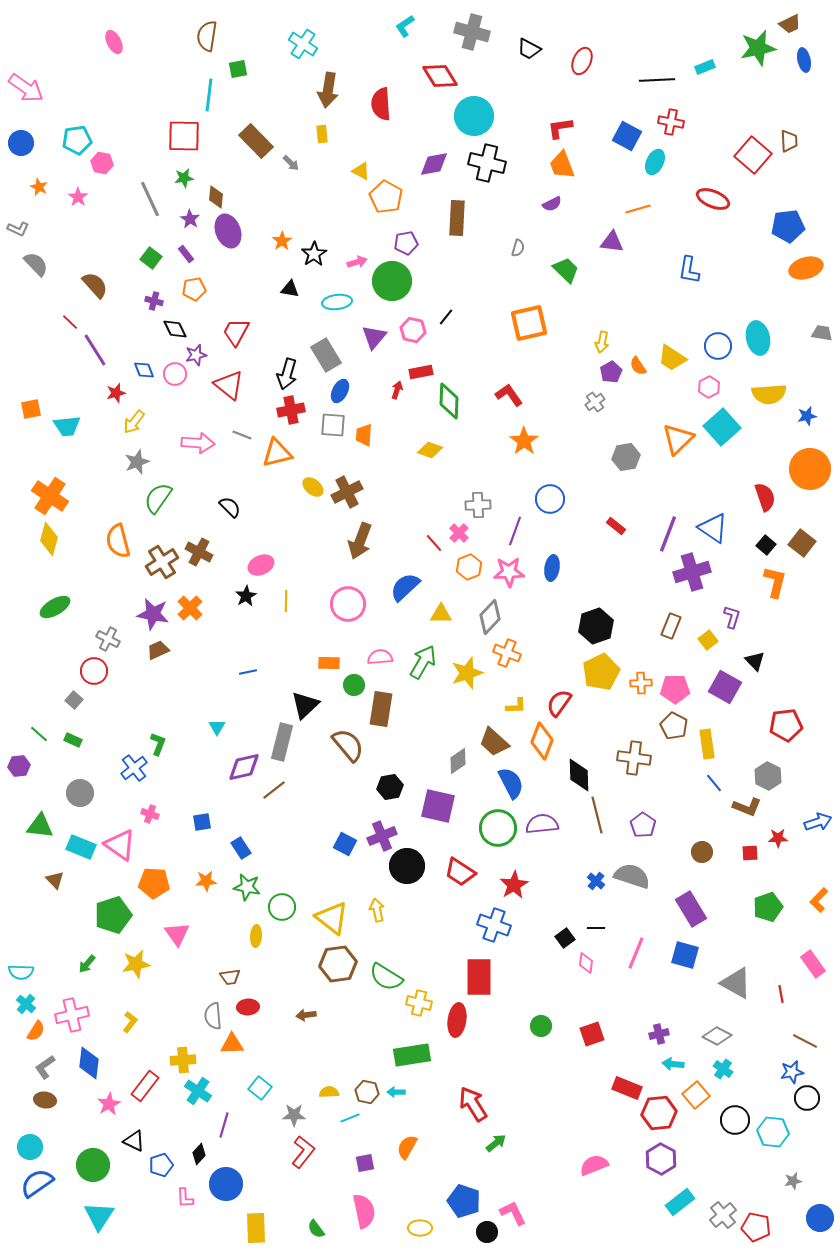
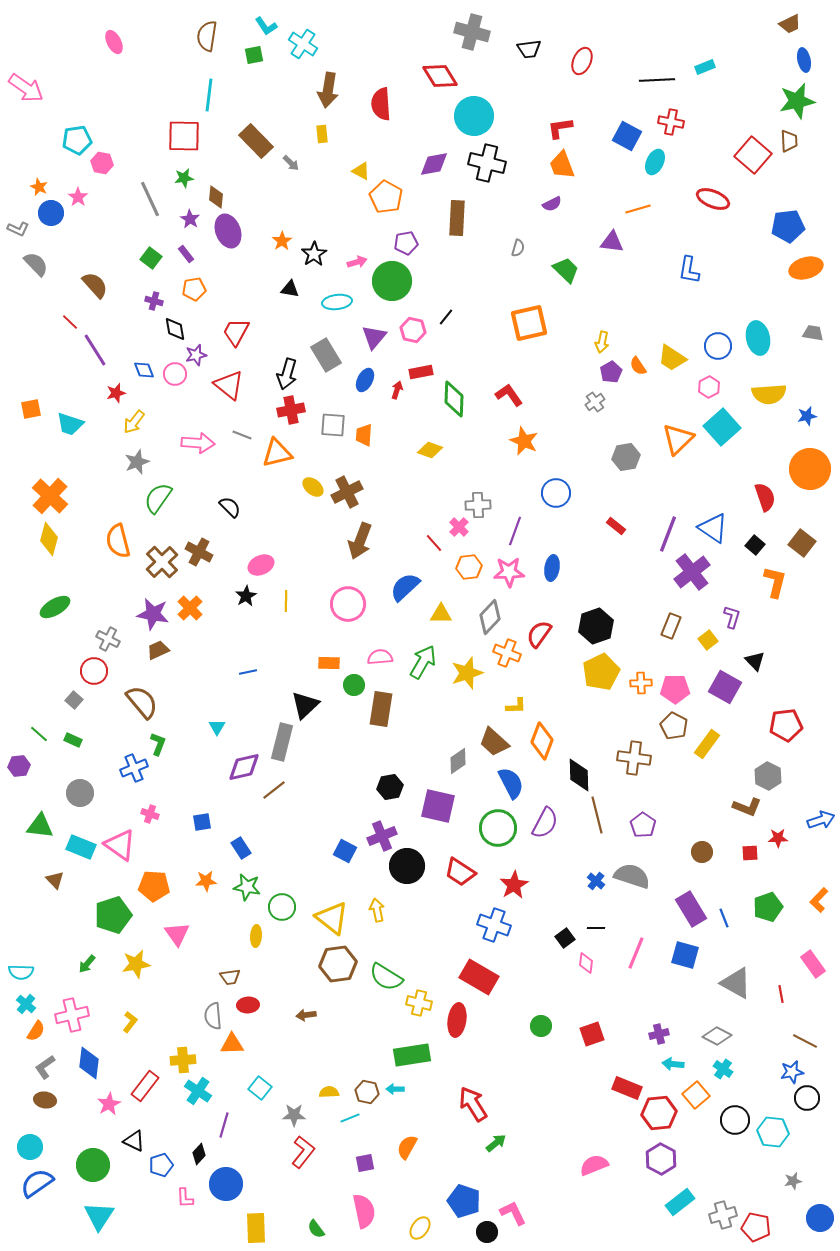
cyan L-shape at (405, 26): moved 139 px left; rotated 90 degrees counterclockwise
green star at (758, 48): moved 39 px right, 53 px down
black trapezoid at (529, 49): rotated 35 degrees counterclockwise
green square at (238, 69): moved 16 px right, 14 px up
blue circle at (21, 143): moved 30 px right, 70 px down
black diamond at (175, 329): rotated 15 degrees clockwise
gray trapezoid at (822, 333): moved 9 px left
blue ellipse at (340, 391): moved 25 px right, 11 px up
green diamond at (449, 401): moved 5 px right, 2 px up
cyan trapezoid at (67, 426): moved 3 px right, 2 px up; rotated 24 degrees clockwise
orange star at (524, 441): rotated 12 degrees counterclockwise
orange cross at (50, 496): rotated 9 degrees clockwise
blue circle at (550, 499): moved 6 px right, 6 px up
pink cross at (459, 533): moved 6 px up
black square at (766, 545): moved 11 px left
brown cross at (162, 562): rotated 12 degrees counterclockwise
orange hexagon at (469, 567): rotated 15 degrees clockwise
purple cross at (692, 572): rotated 21 degrees counterclockwise
red semicircle at (559, 703): moved 20 px left, 69 px up
yellow rectangle at (707, 744): rotated 44 degrees clockwise
brown semicircle at (348, 745): moved 206 px left, 43 px up
blue cross at (134, 768): rotated 16 degrees clockwise
blue line at (714, 783): moved 10 px right, 135 px down; rotated 18 degrees clockwise
blue arrow at (818, 822): moved 3 px right, 2 px up
purple semicircle at (542, 824): moved 3 px right, 1 px up; rotated 124 degrees clockwise
blue square at (345, 844): moved 7 px down
orange pentagon at (154, 883): moved 3 px down
red rectangle at (479, 977): rotated 60 degrees counterclockwise
red ellipse at (248, 1007): moved 2 px up
cyan arrow at (396, 1092): moved 1 px left, 3 px up
gray cross at (723, 1215): rotated 24 degrees clockwise
yellow ellipse at (420, 1228): rotated 55 degrees counterclockwise
